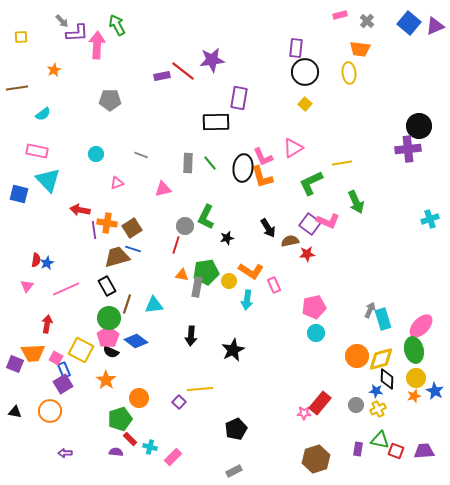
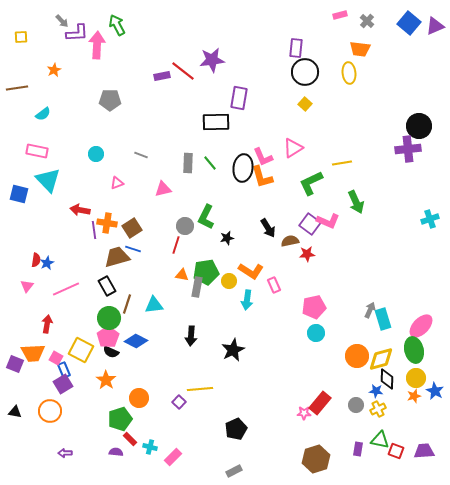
blue diamond at (136, 341): rotated 10 degrees counterclockwise
